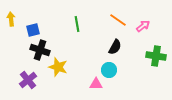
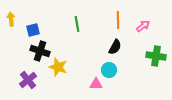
orange line: rotated 54 degrees clockwise
black cross: moved 1 px down
